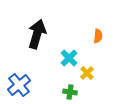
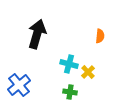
orange semicircle: moved 2 px right
cyan cross: moved 6 px down; rotated 30 degrees counterclockwise
yellow cross: moved 1 px right, 1 px up
